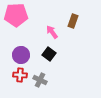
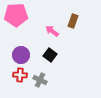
pink arrow: moved 1 px up; rotated 16 degrees counterclockwise
black square: moved 1 px right, 1 px down
